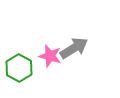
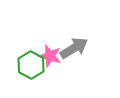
green hexagon: moved 12 px right, 3 px up
